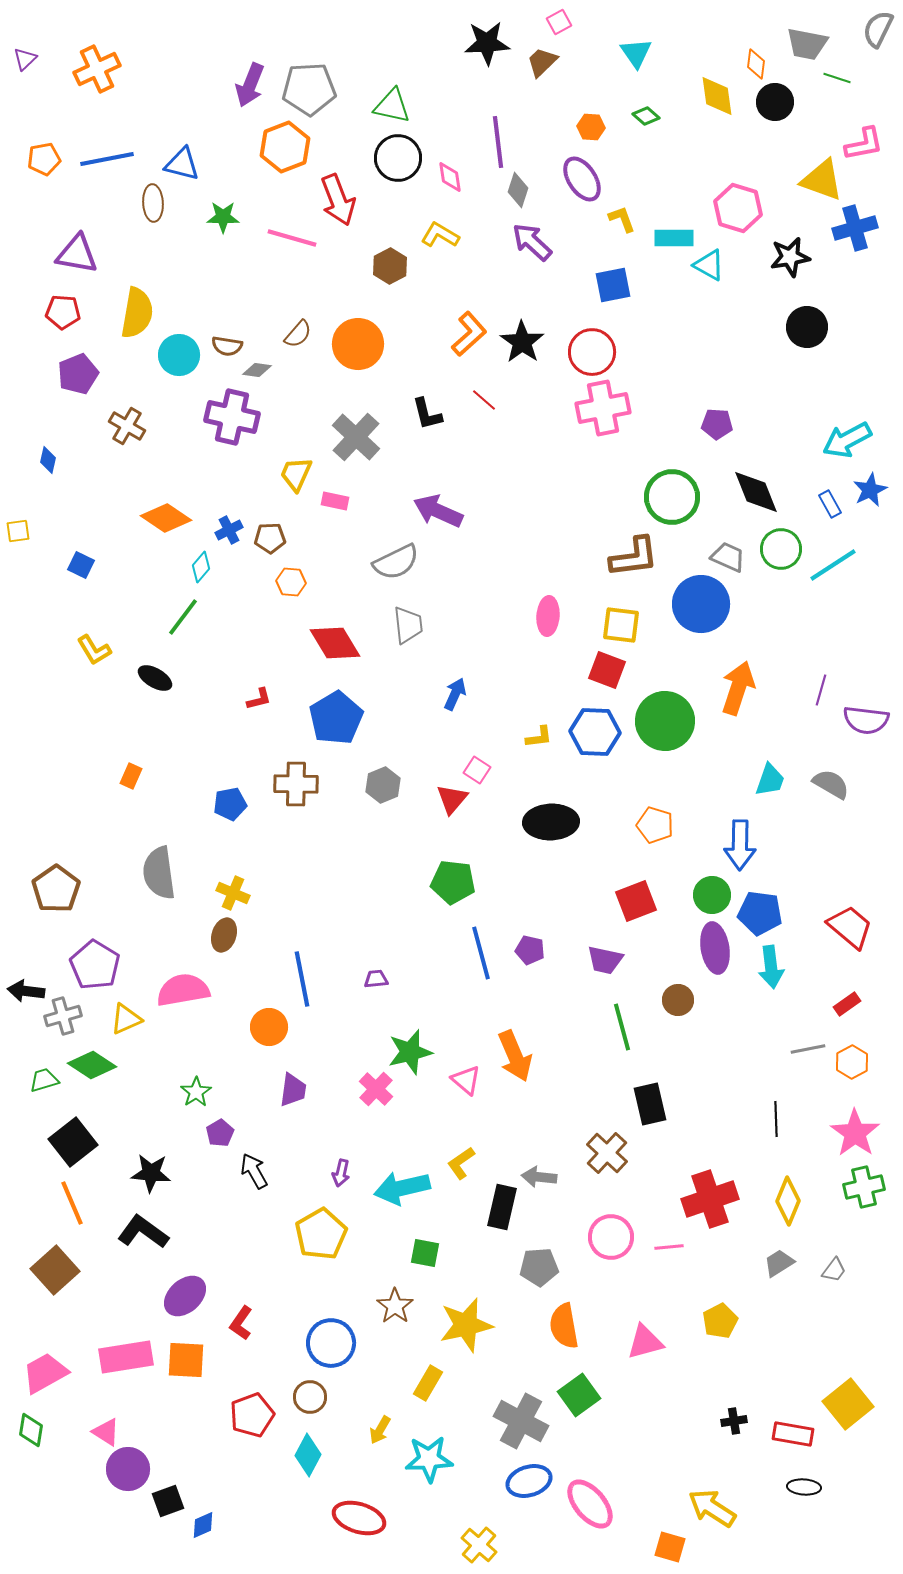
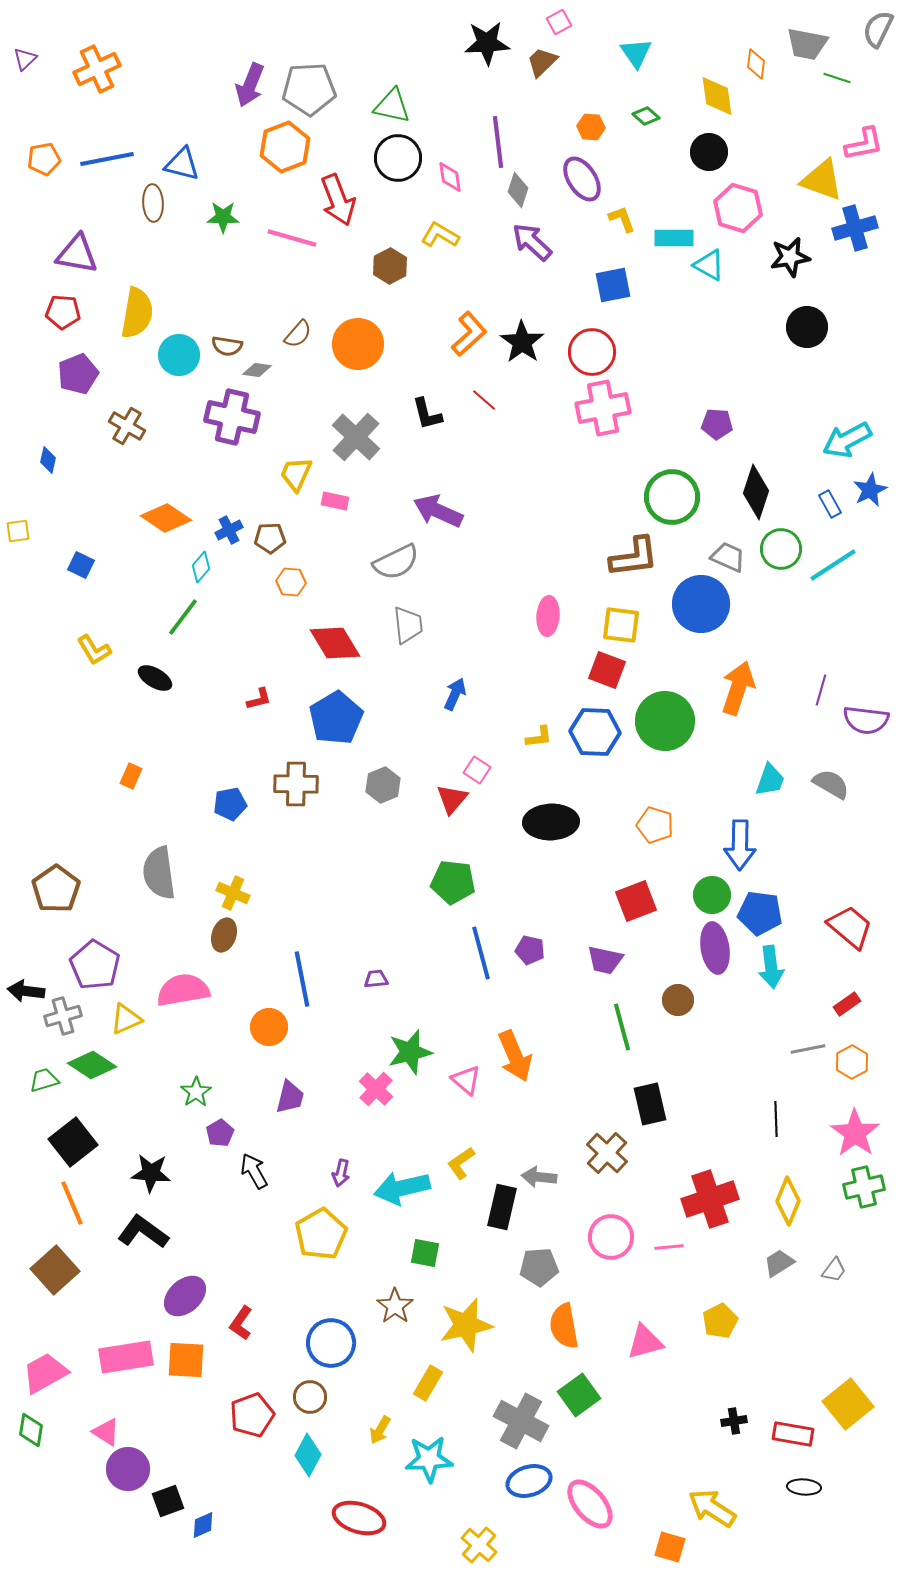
black circle at (775, 102): moved 66 px left, 50 px down
black diamond at (756, 492): rotated 40 degrees clockwise
purple trapezoid at (293, 1090): moved 3 px left, 7 px down; rotated 6 degrees clockwise
